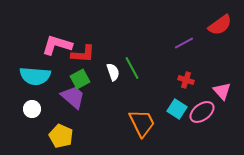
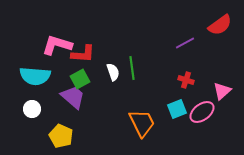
purple line: moved 1 px right
green line: rotated 20 degrees clockwise
pink triangle: rotated 30 degrees clockwise
cyan square: rotated 36 degrees clockwise
